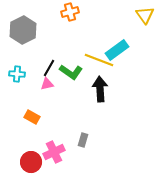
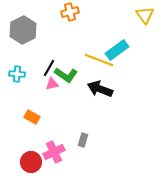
green L-shape: moved 5 px left, 3 px down
pink triangle: moved 5 px right
black arrow: rotated 65 degrees counterclockwise
